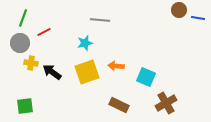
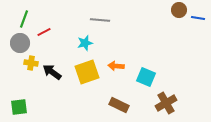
green line: moved 1 px right, 1 px down
green square: moved 6 px left, 1 px down
